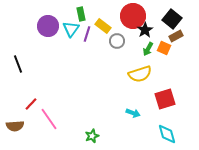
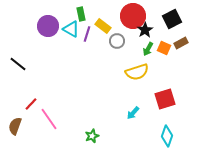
black square: rotated 24 degrees clockwise
cyan triangle: rotated 36 degrees counterclockwise
brown rectangle: moved 5 px right, 7 px down
black line: rotated 30 degrees counterclockwise
yellow semicircle: moved 3 px left, 2 px up
cyan arrow: rotated 112 degrees clockwise
brown semicircle: rotated 114 degrees clockwise
cyan diamond: moved 2 px down; rotated 35 degrees clockwise
